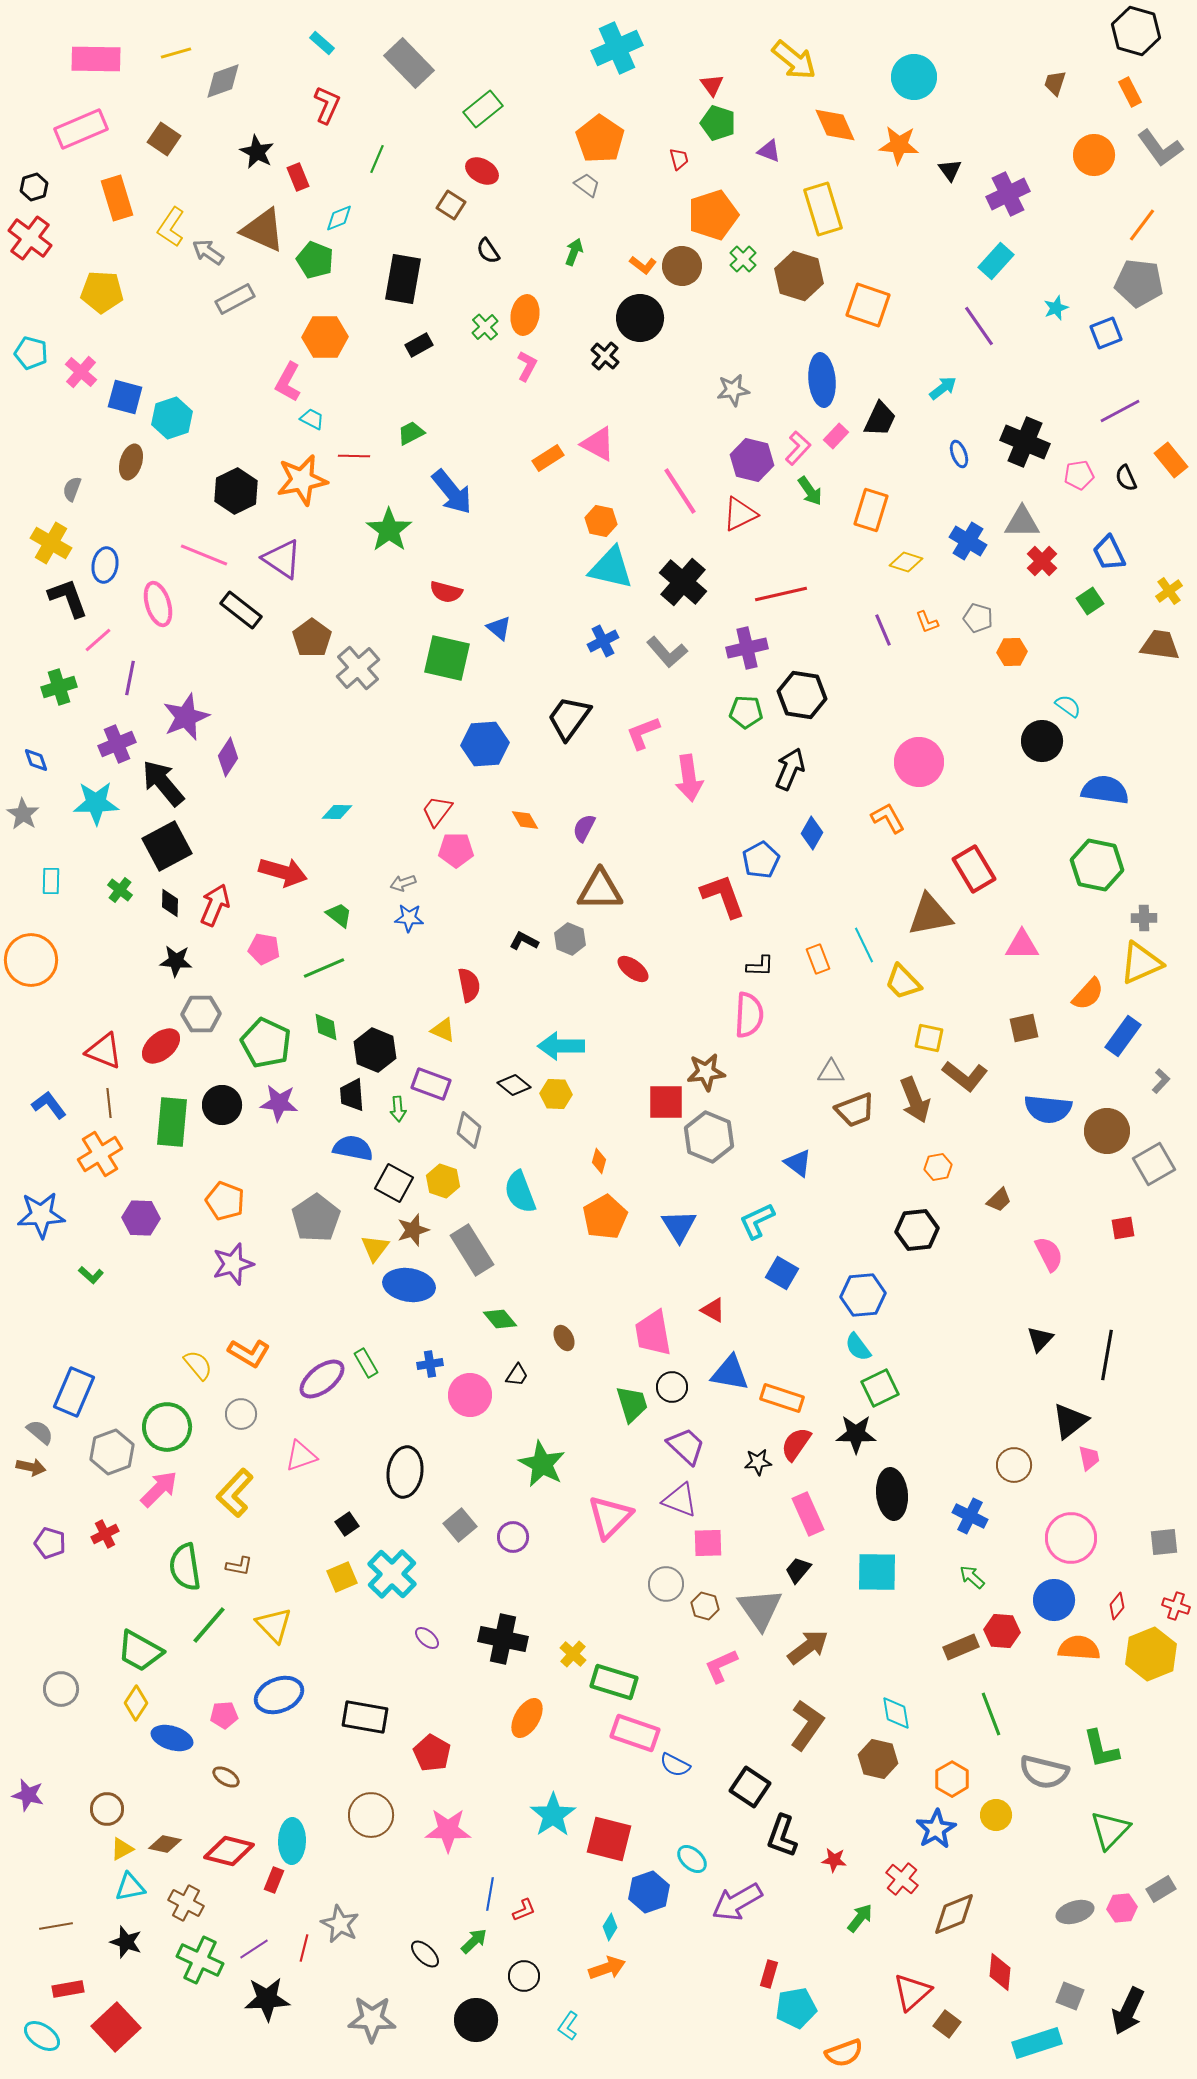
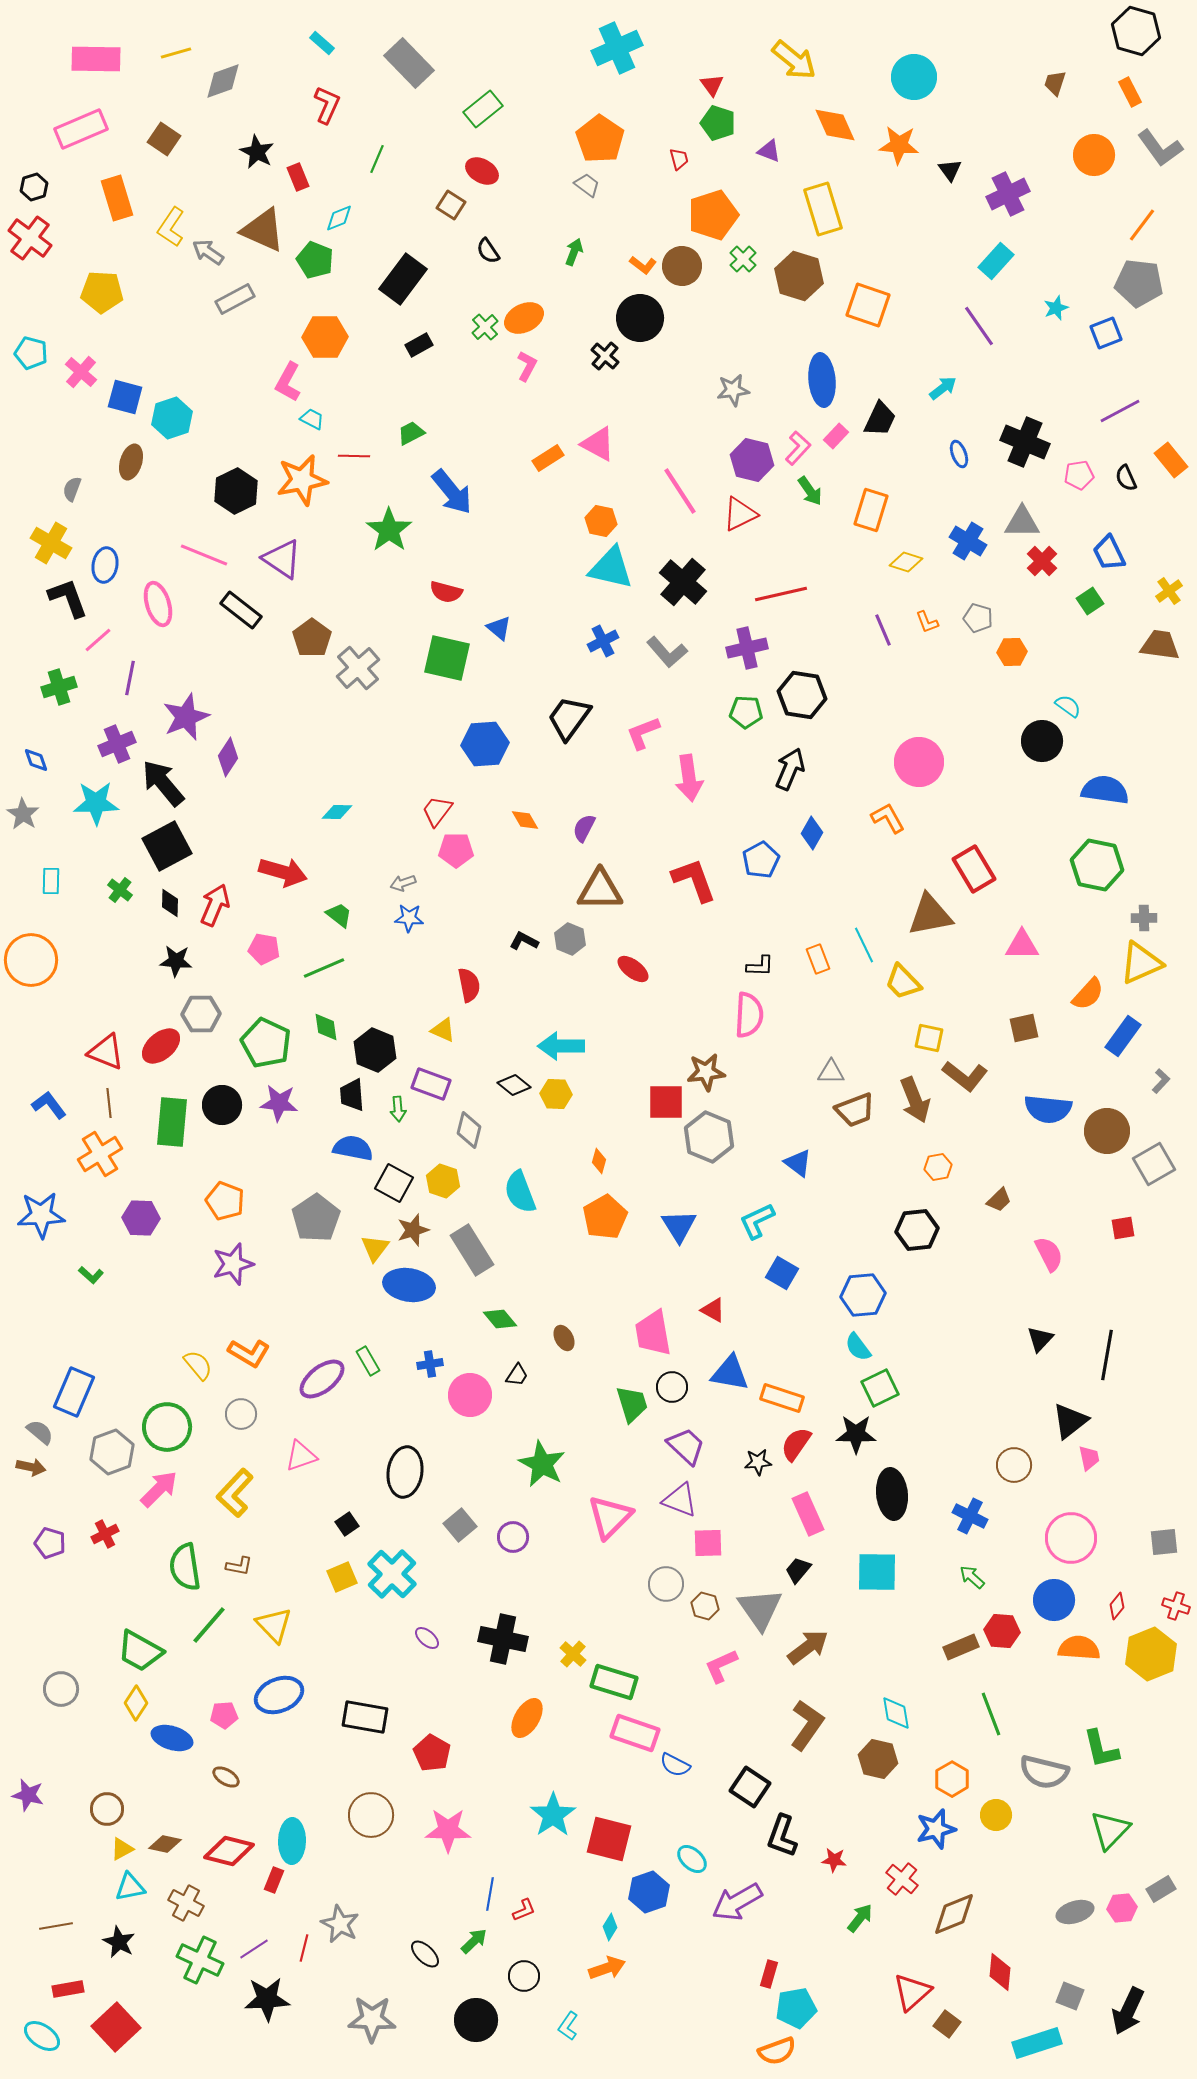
black rectangle at (403, 279): rotated 27 degrees clockwise
orange ellipse at (525, 315): moved 1 px left, 3 px down; rotated 54 degrees clockwise
red L-shape at (723, 896): moved 29 px left, 16 px up
red triangle at (104, 1051): moved 2 px right, 1 px down
green rectangle at (366, 1363): moved 2 px right, 2 px up
blue star at (936, 1829): rotated 15 degrees clockwise
black star at (126, 1942): moved 7 px left; rotated 8 degrees clockwise
orange semicircle at (844, 2053): moved 67 px left, 2 px up
